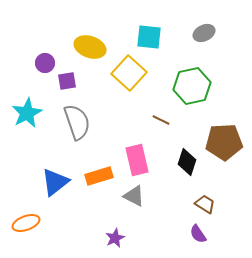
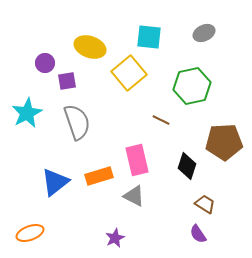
yellow square: rotated 8 degrees clockwise
black diamond: moved 4 px down
orange ellipse: moved 4 px right, 10 px down
